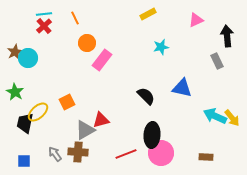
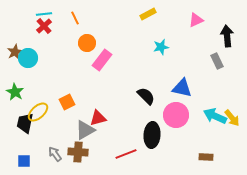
red triangle: moved 3 px left, 2 px up
pink circle: moved 15 px right, 38 px up
